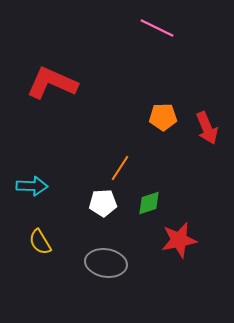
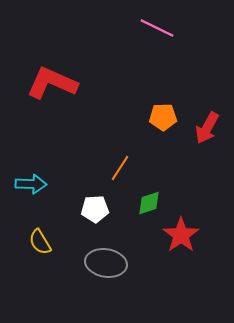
red arrow: rotated 52 degrees clockwise
cyan arrow: moved 1 px left, 2 px up
white pentagon: moved 8 px left, 6 px down
red star: moved 2 px right, 5 px up; rotated 24 degrees counterclockwise
